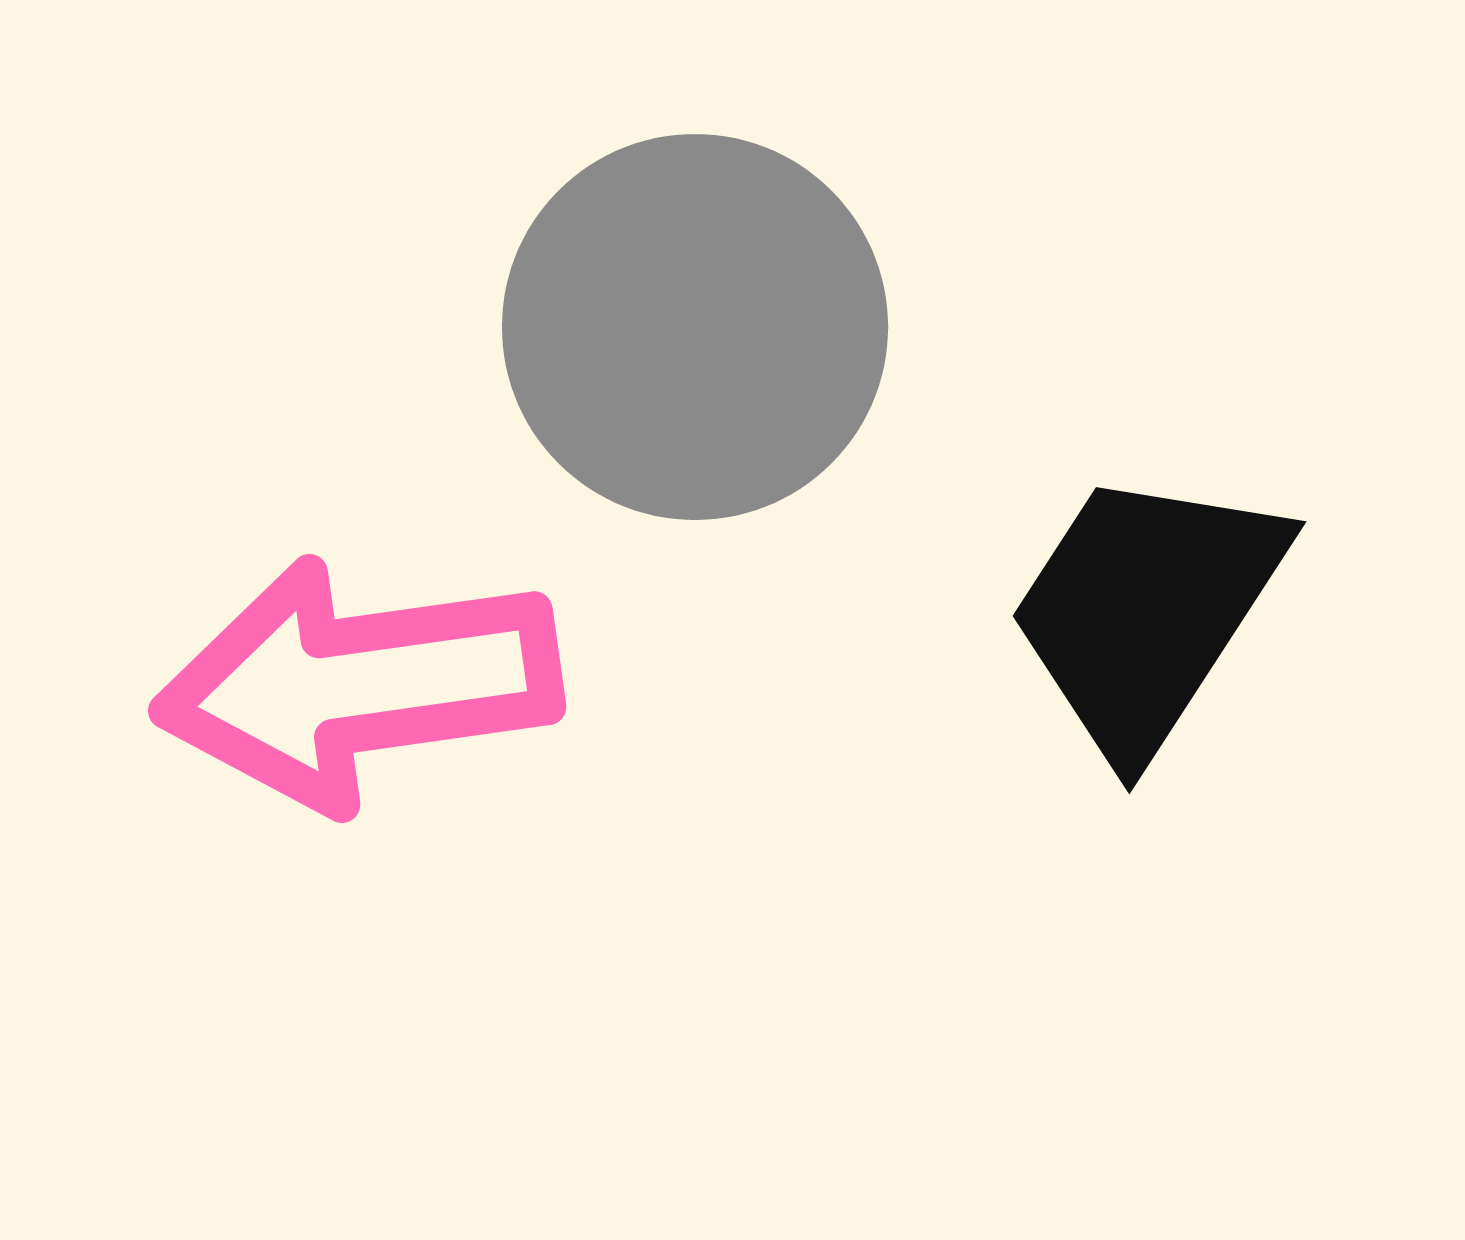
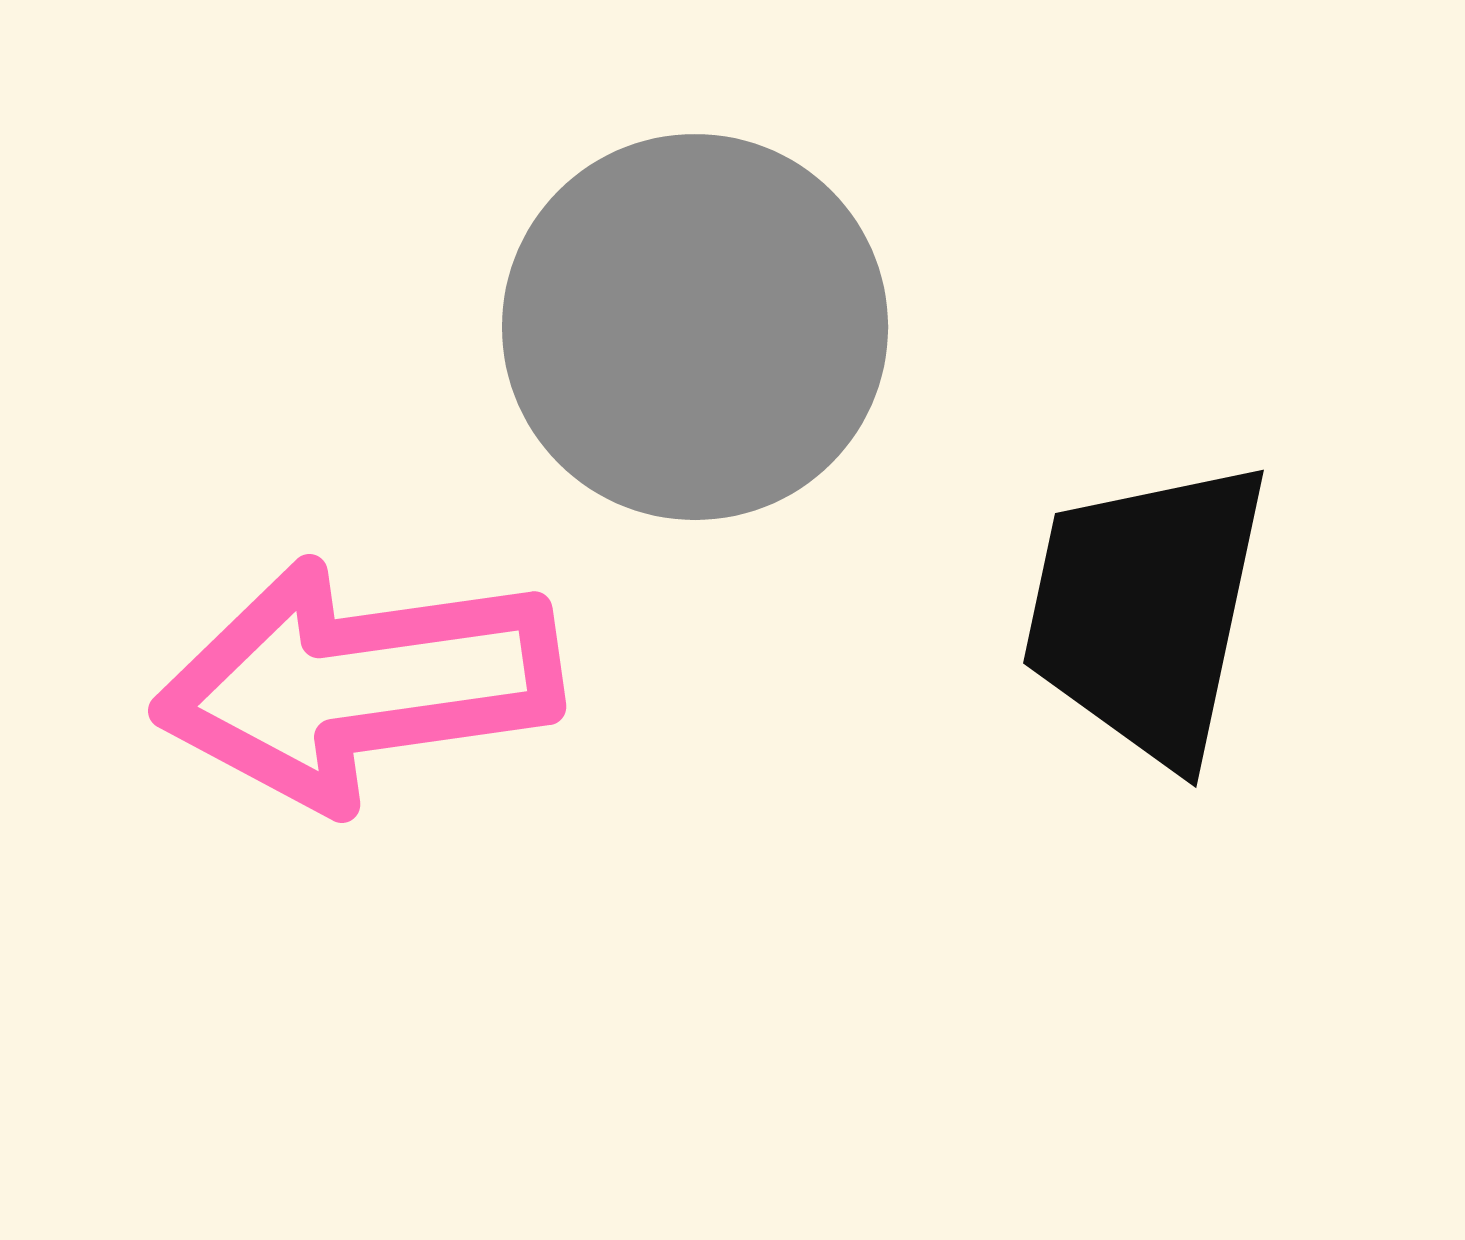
black trapezoid: rotated 21 degrees counterclockwise
